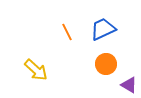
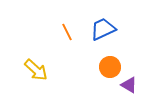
orange circle: moved 4 px right, 3 px down
